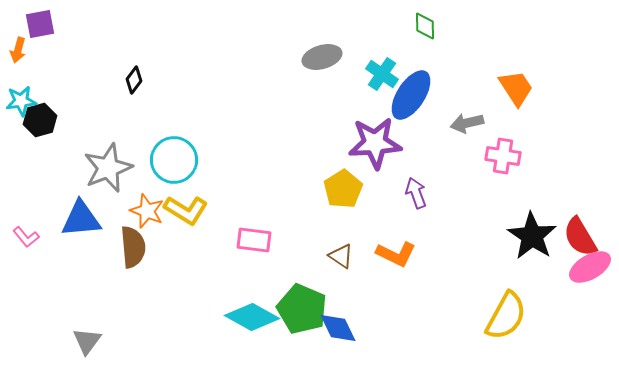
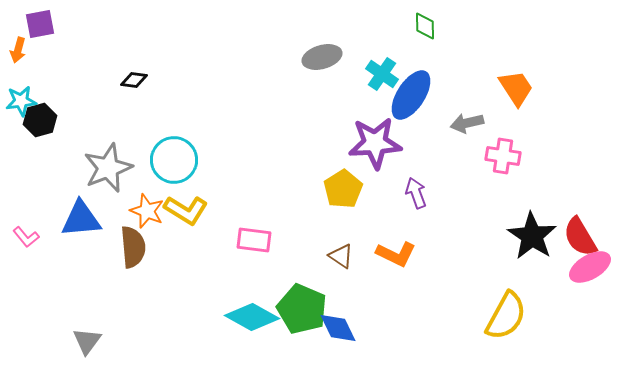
black diamond: rotated 60 degrees clockwise
